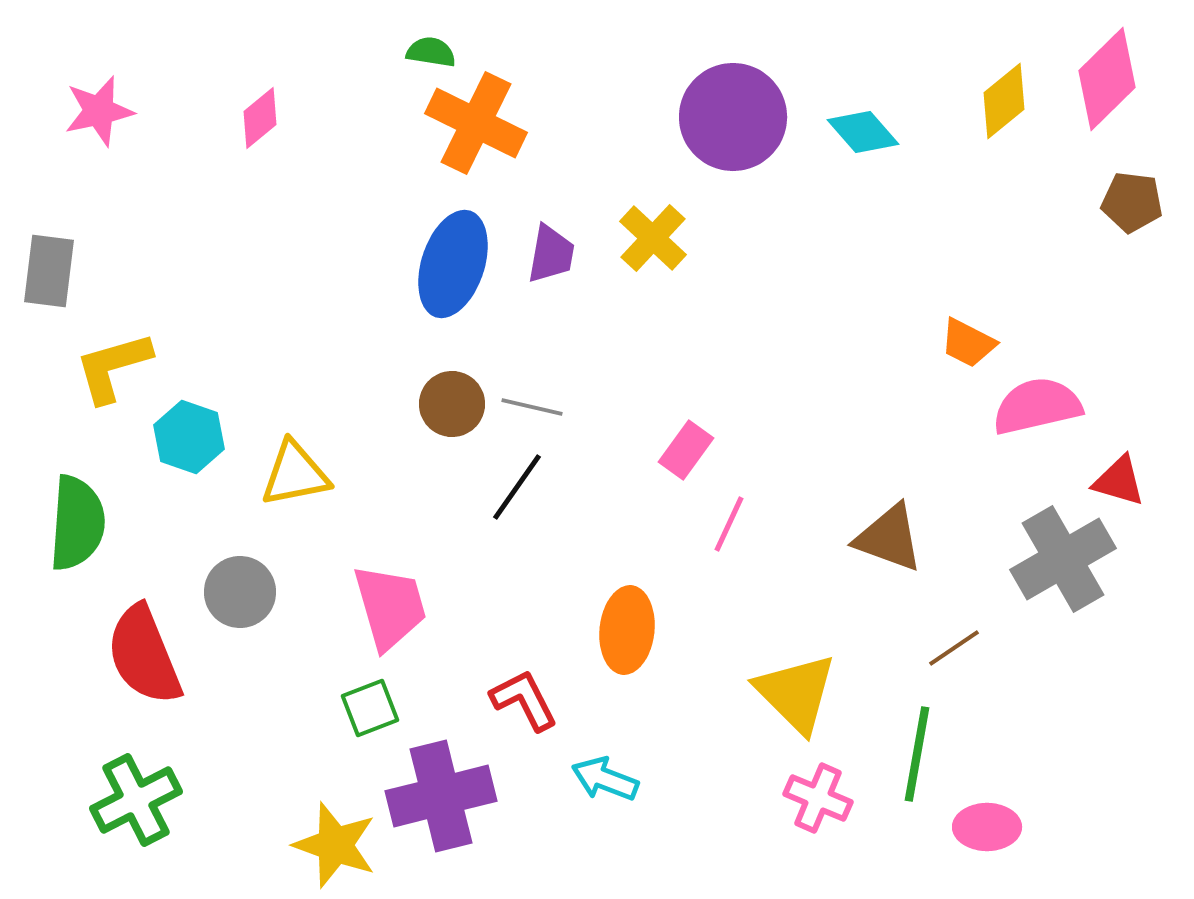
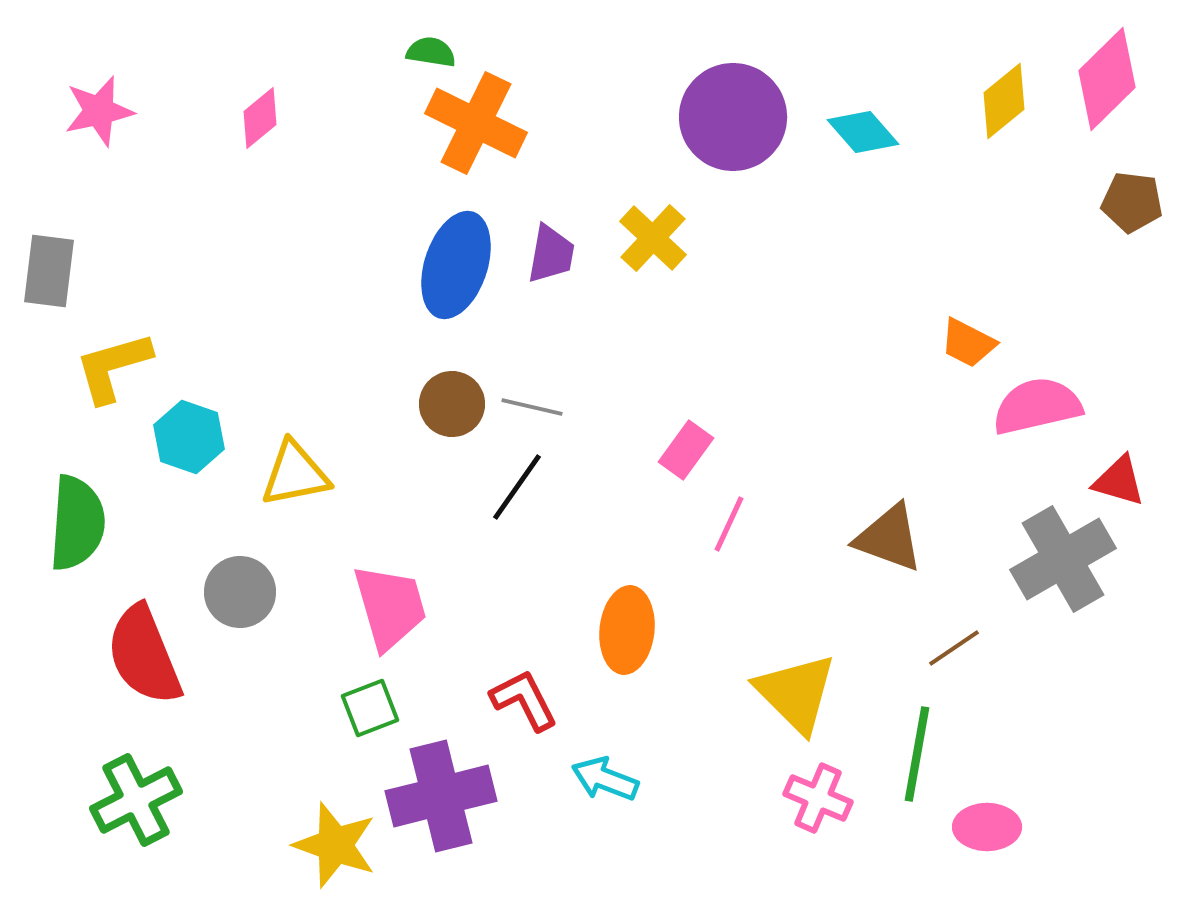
blue ellipse at (453, 264): moved 3 px right, 1 px down
